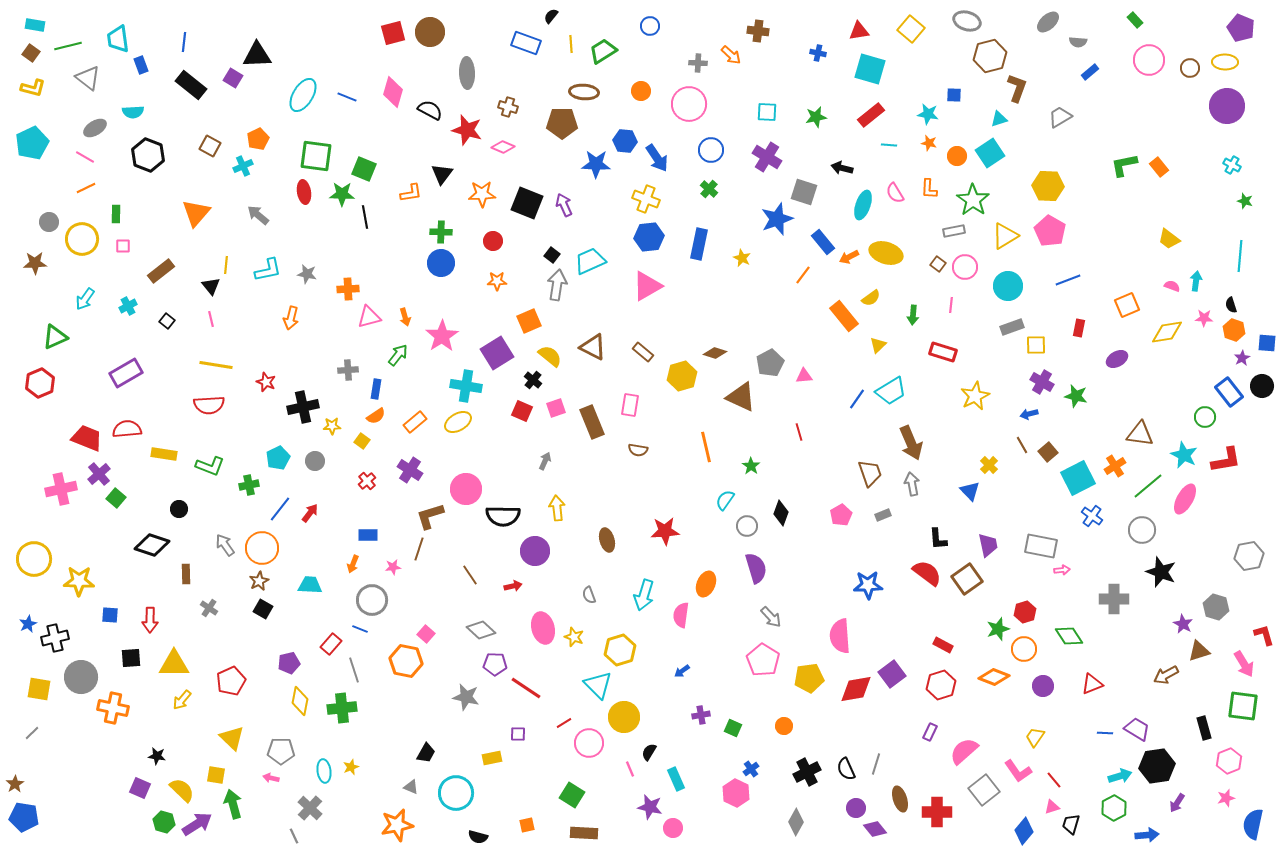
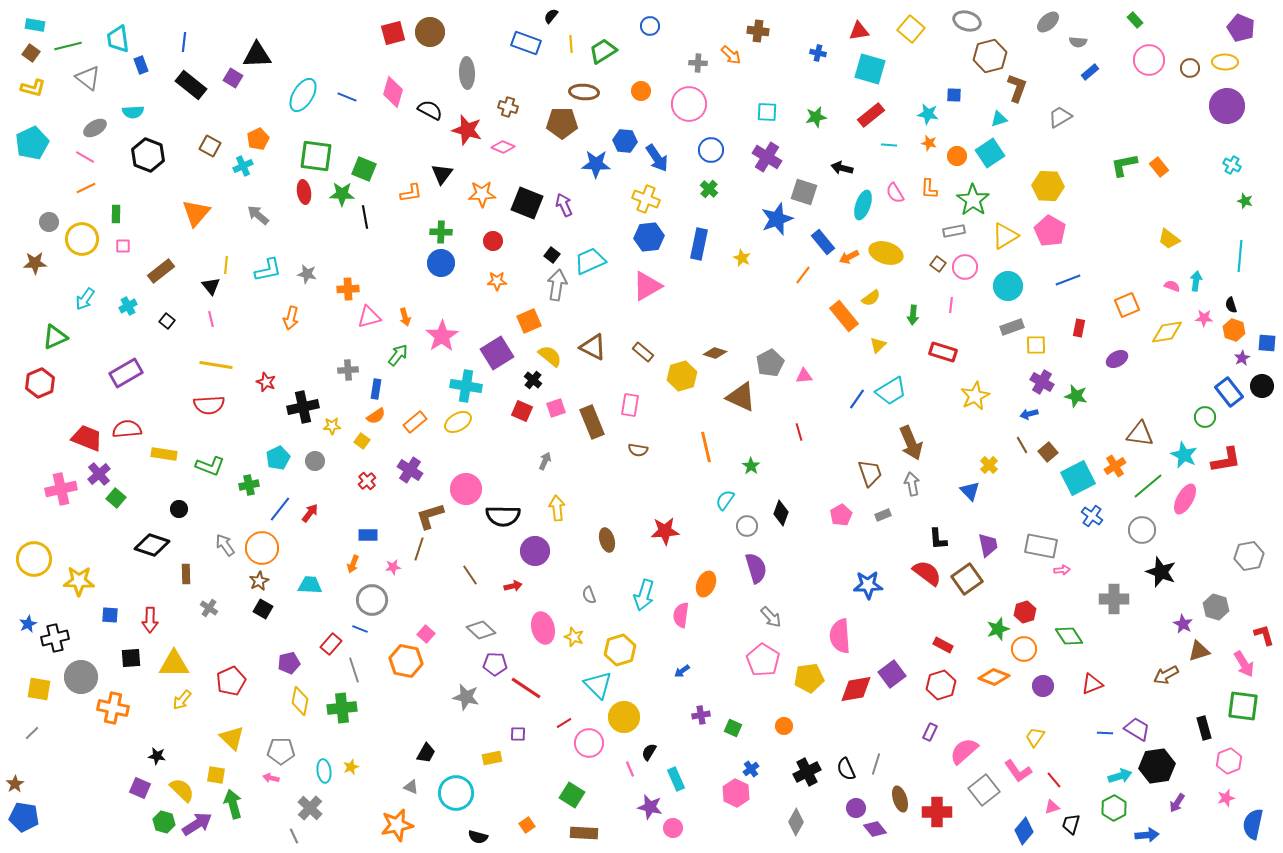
orange square at (527, 825): rotated 21 degrees counterclockwise
